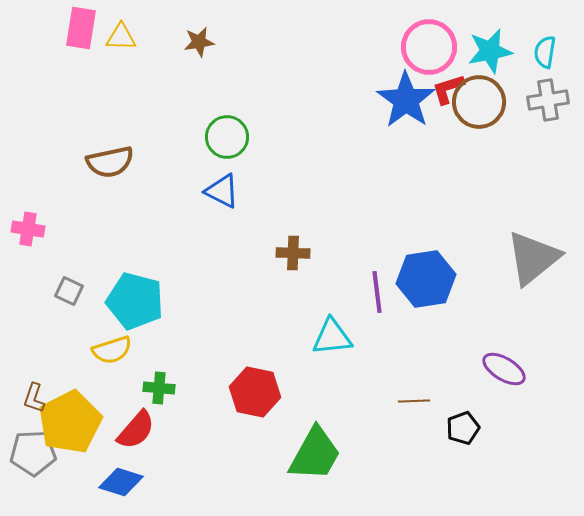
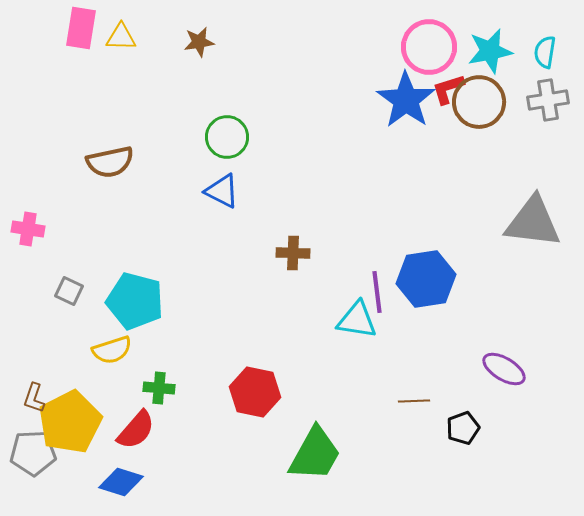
gray triangle: moved 36 px up; rotated 46 degrees clockwise
cyan triangle: moved 25 px right, 17 px up; rotated 15 degrees clockwise
